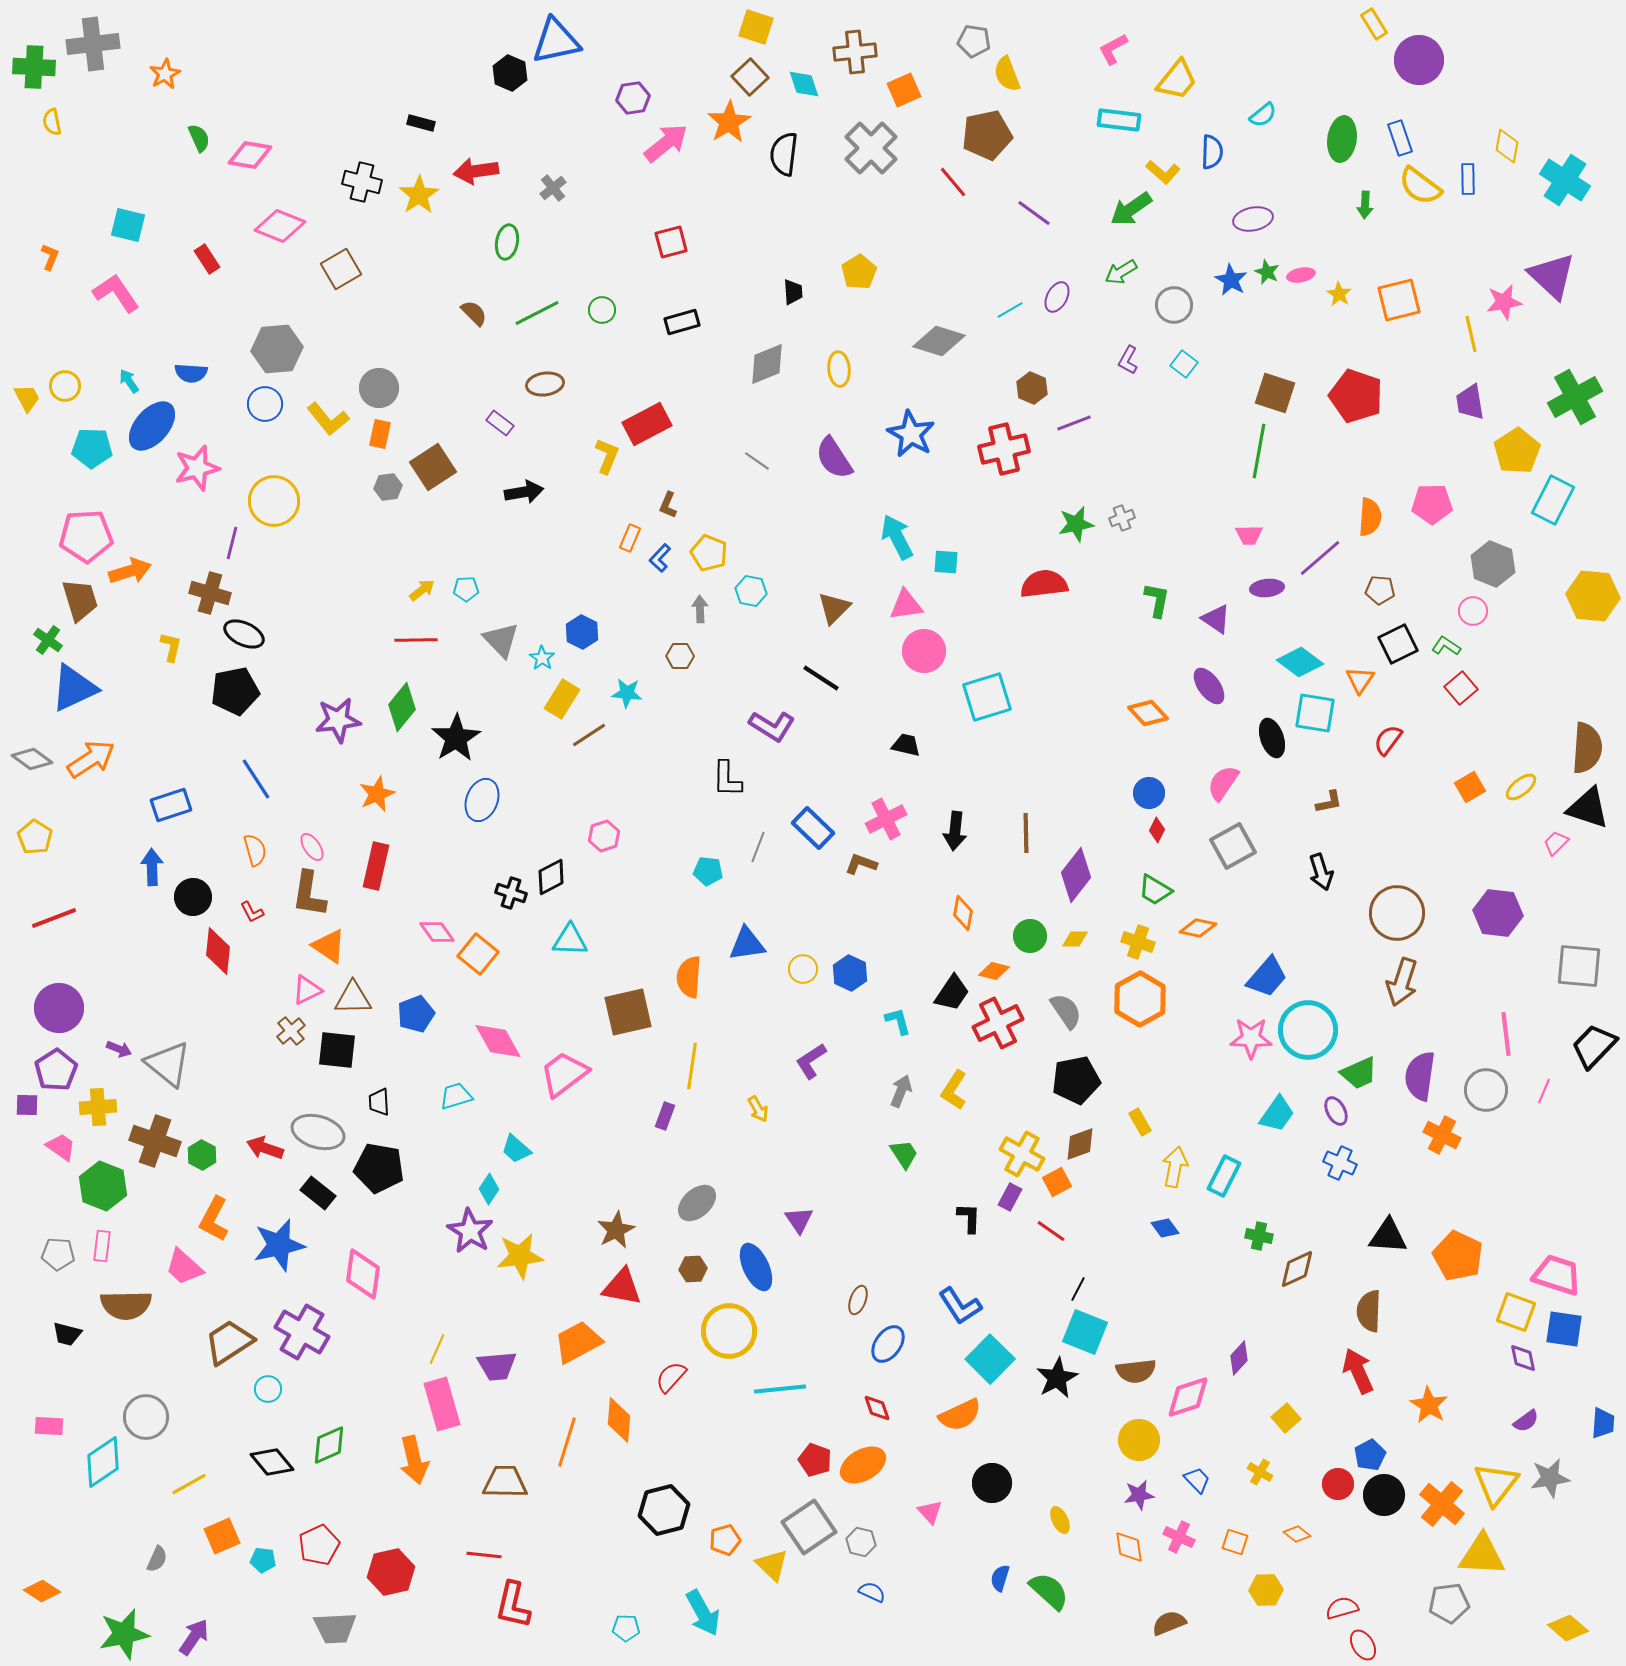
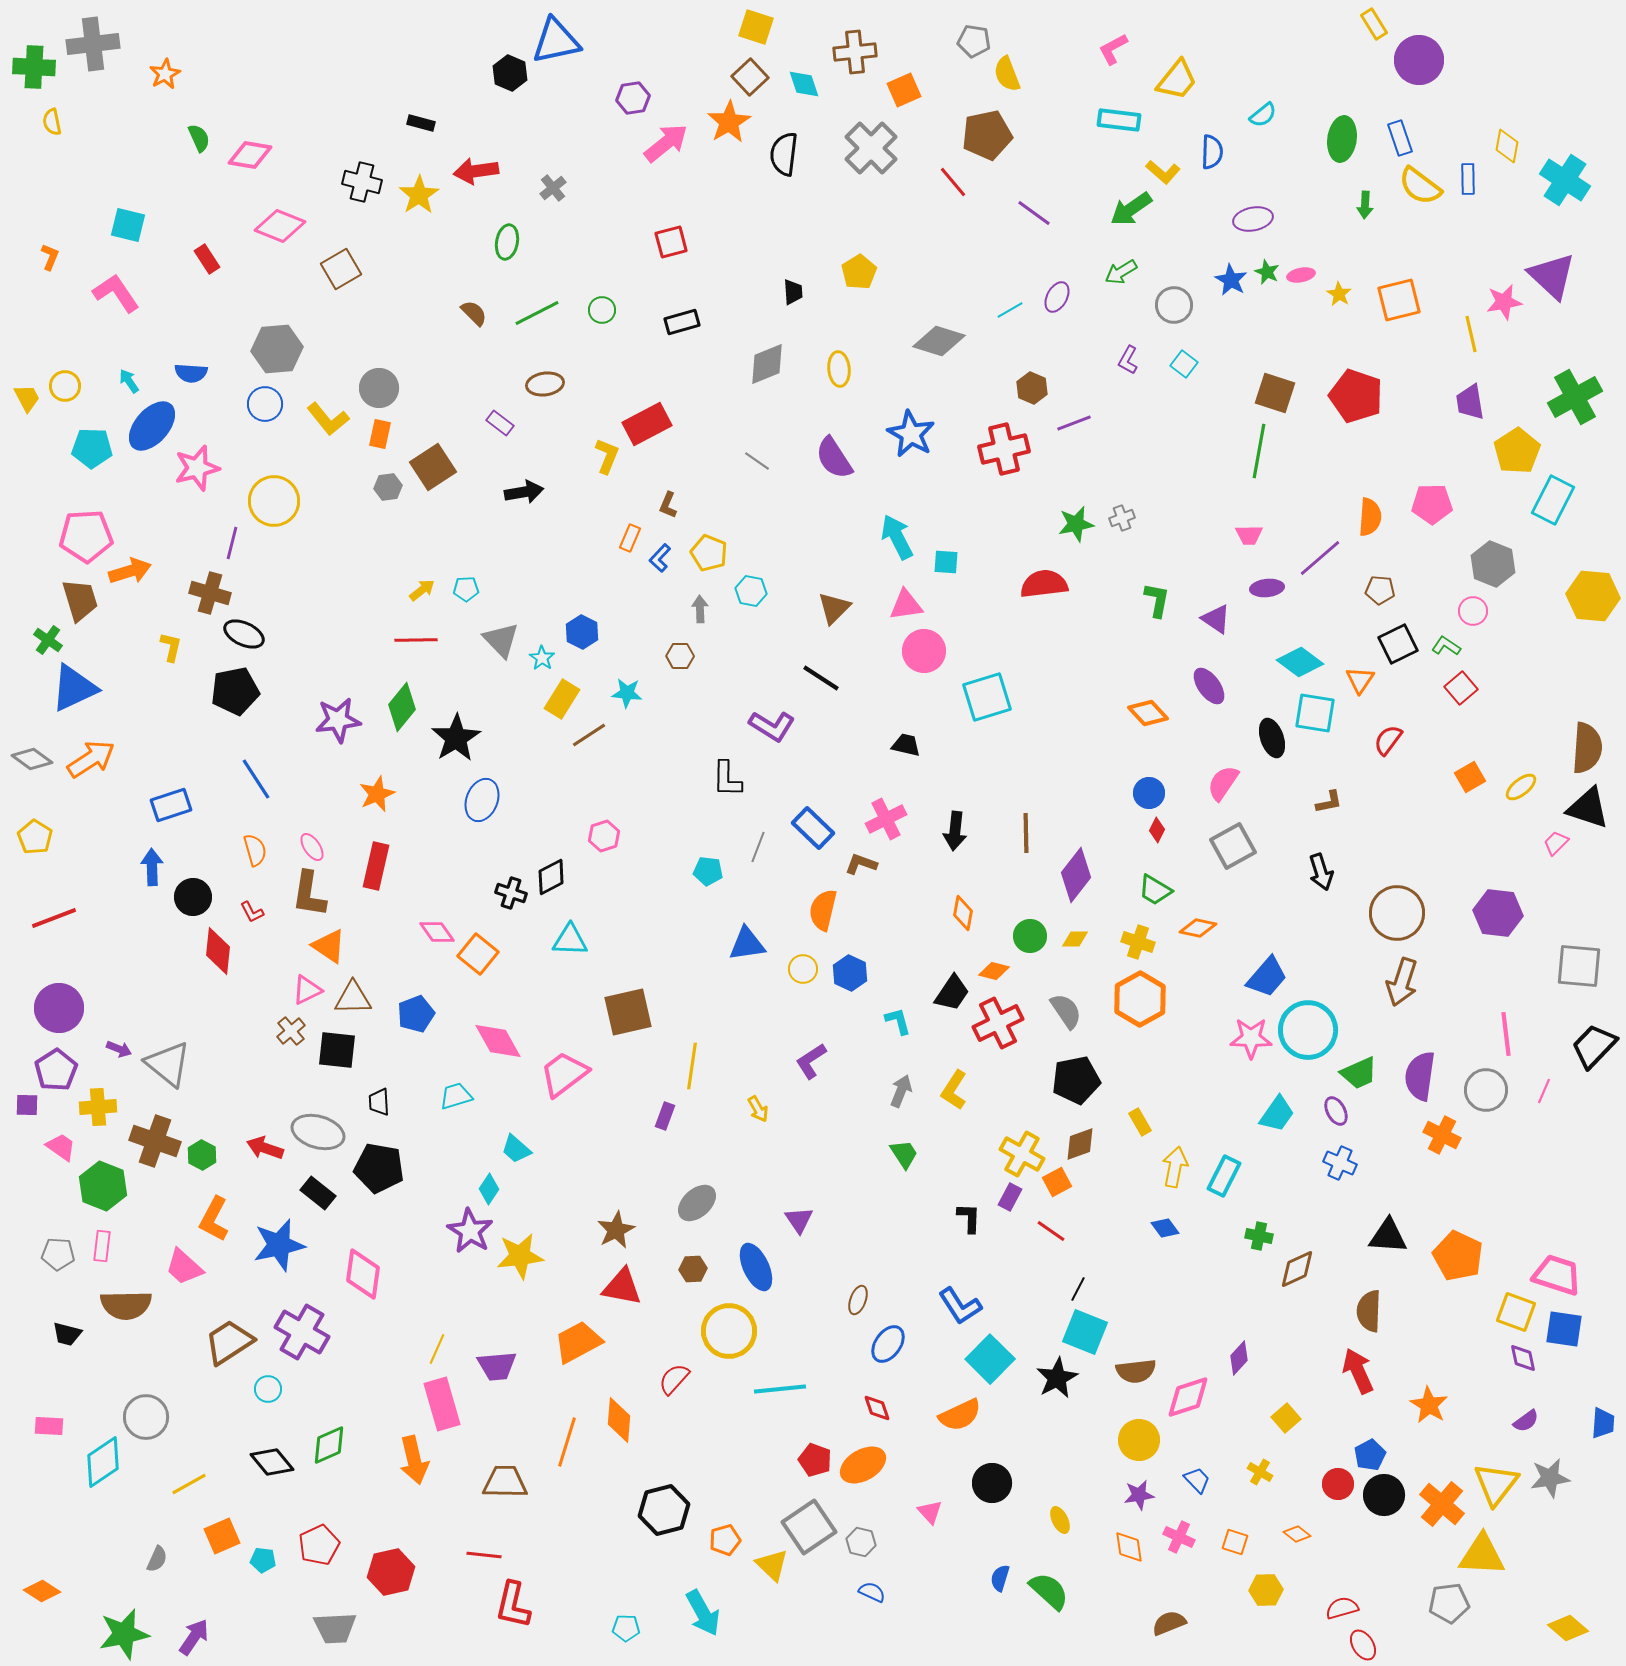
orange square at (1470, 787): moved 10 px up
orange semicircle at (689, 977): moved 134 px right, 67 px up; rotated 9 degrees clockwise
red semicircle at (671, 1377): moved 3 px right, 2 px down
